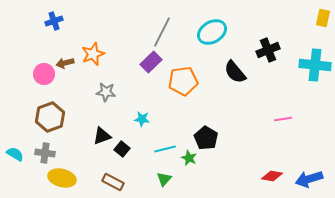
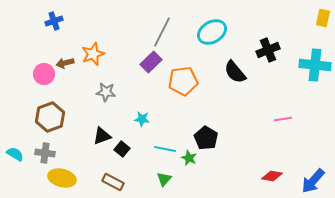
cyan line: rotated 25 degrees clockwise
blue arrow: moved 4 px right, 2 px down; rotated 32 degrees counterclockwise
